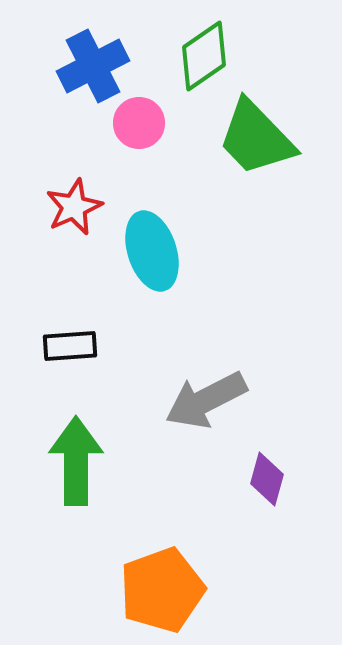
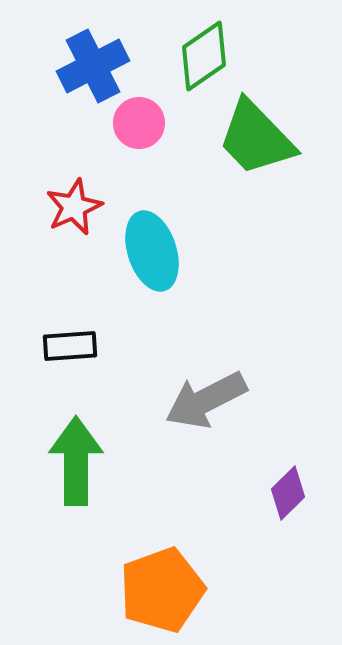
purple diamond: moved 21 px right, 14 px down; rotated 30 degrees clockwise
